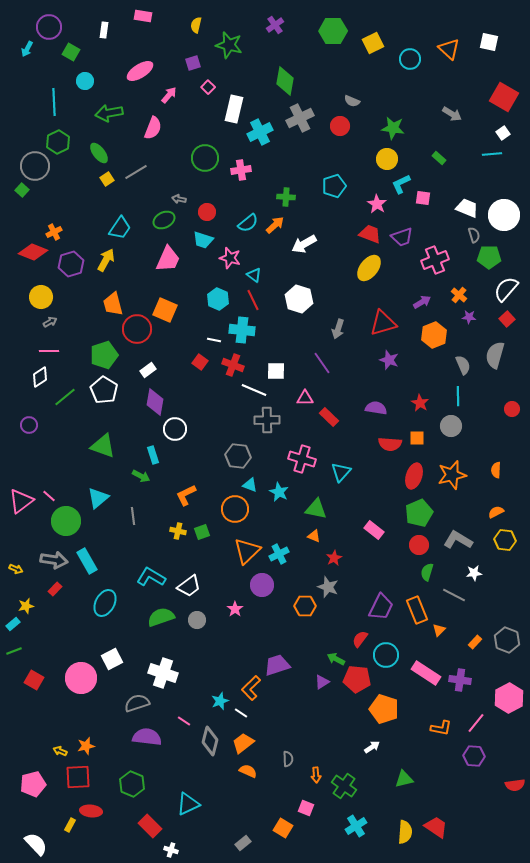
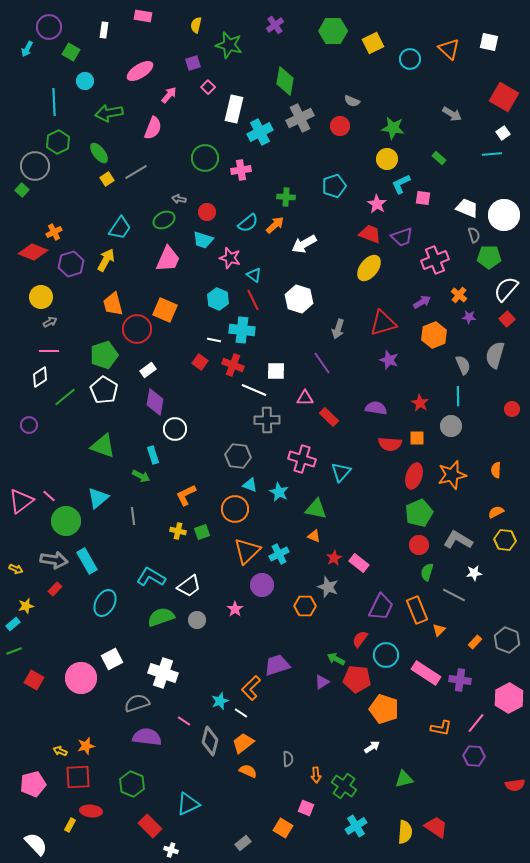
pink rectangle at (374, 530): moved 15 px left, 33 px down
